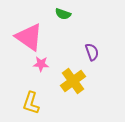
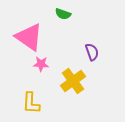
yellow L-shape: rotated 15 degrees counterclockwise
